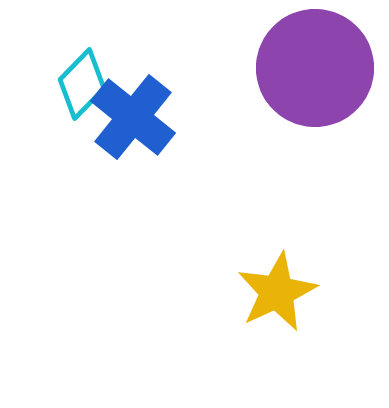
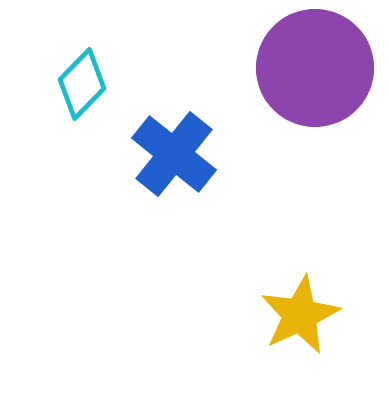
blue cross: moved 41 px right, 37 px down
yellow star: moved 23 px right, 23 px down
